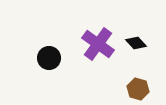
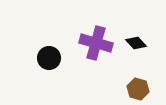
purple cross: moved 2 px left, 1 px up; rotated 20 degrees counterclockwise
